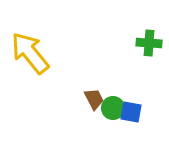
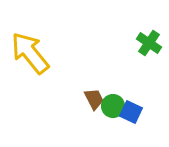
green cross: rotated 30 degrees clockwise
green circle: moved 2 px up
blue square: rotated 15 degrees clockwise
